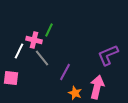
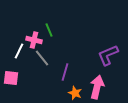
green line: rotated 48 degrees counterclockwise
purple line: rotated 12 degrees counterclockwise
